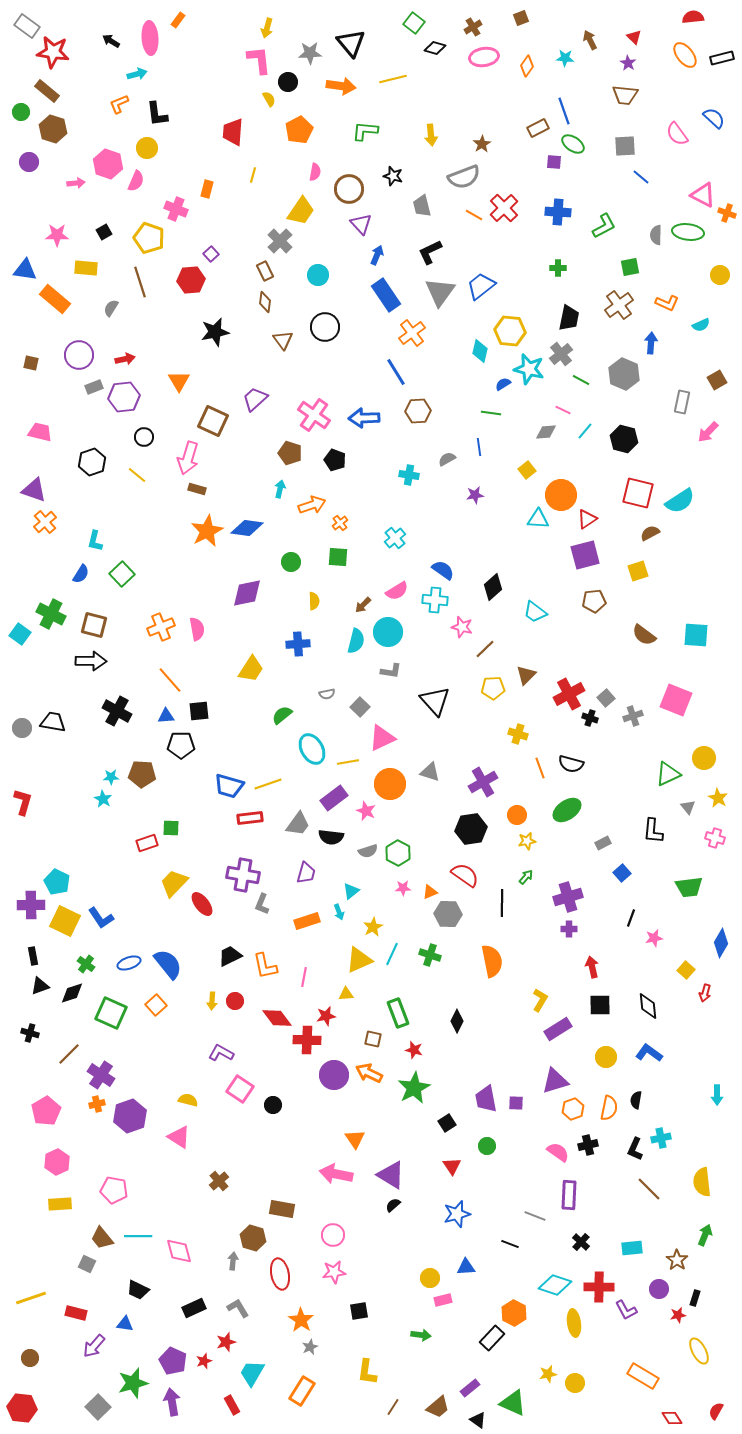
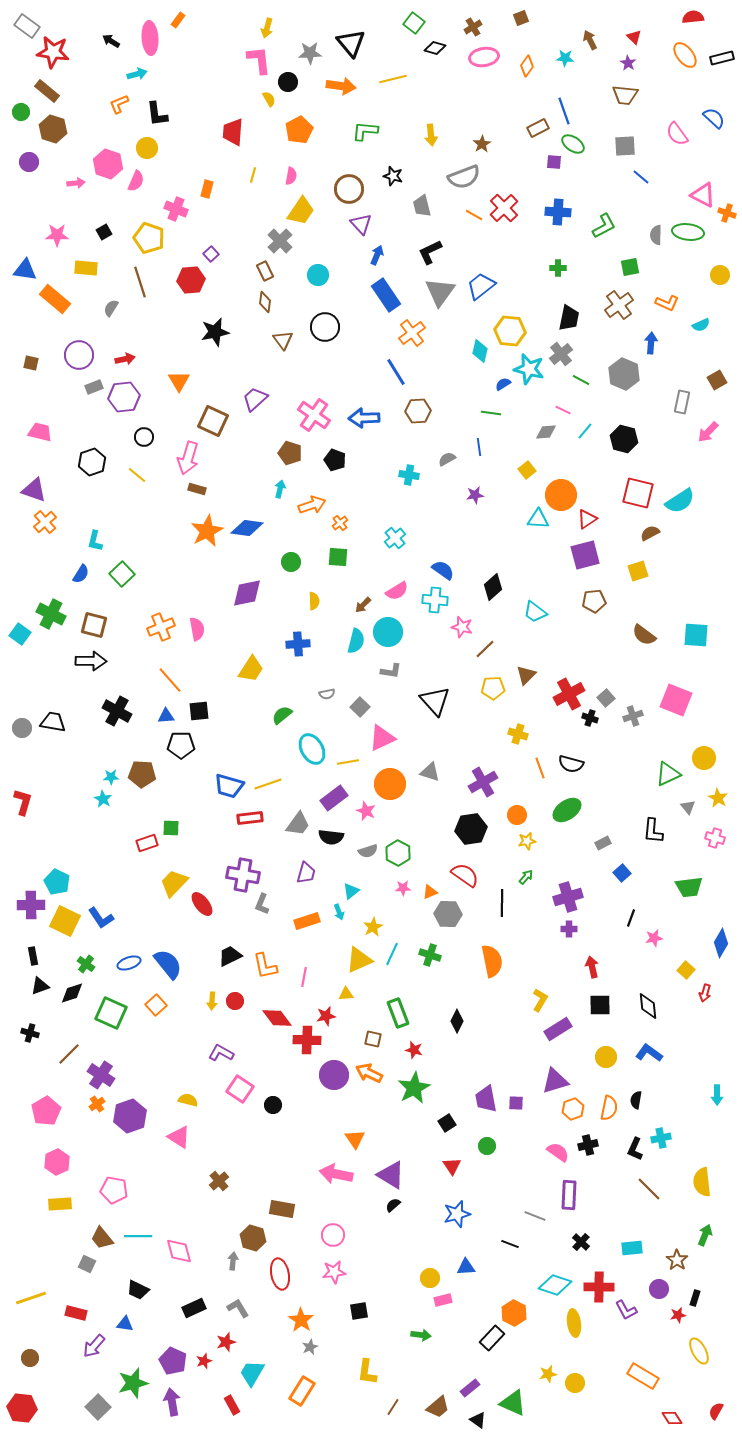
pink semicircle at (315, 172): moved 24 px left, 4 px down
orange cross at (97, 1104): rotated 21 degrees counterclockwise
